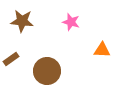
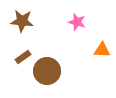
pink star: moved 6 px right
brown rectangle: moved 12 px right, 2 px up
